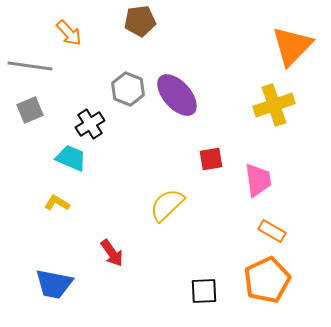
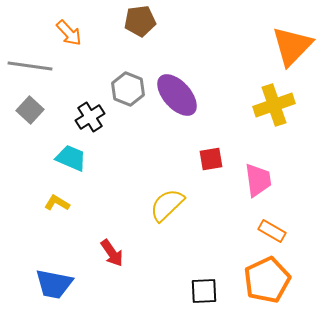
gray square: rotated 24 degrees counterclockwise
black cross: moved 7 px up
